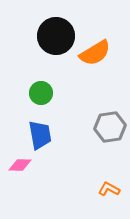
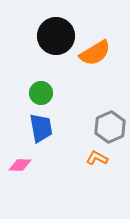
gray hexagon: rotated 16 degrees counterclockwise
blue trapezoid: moved 1 px right, 7 px up
orange L-shape: moved 12 px left, 31 px up
